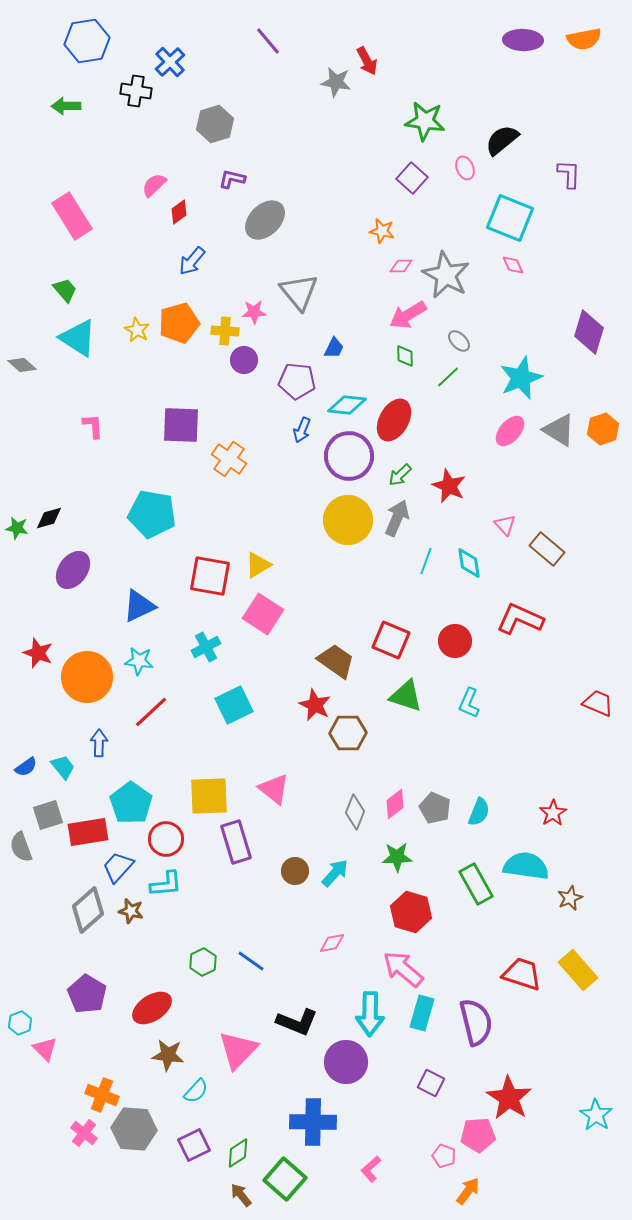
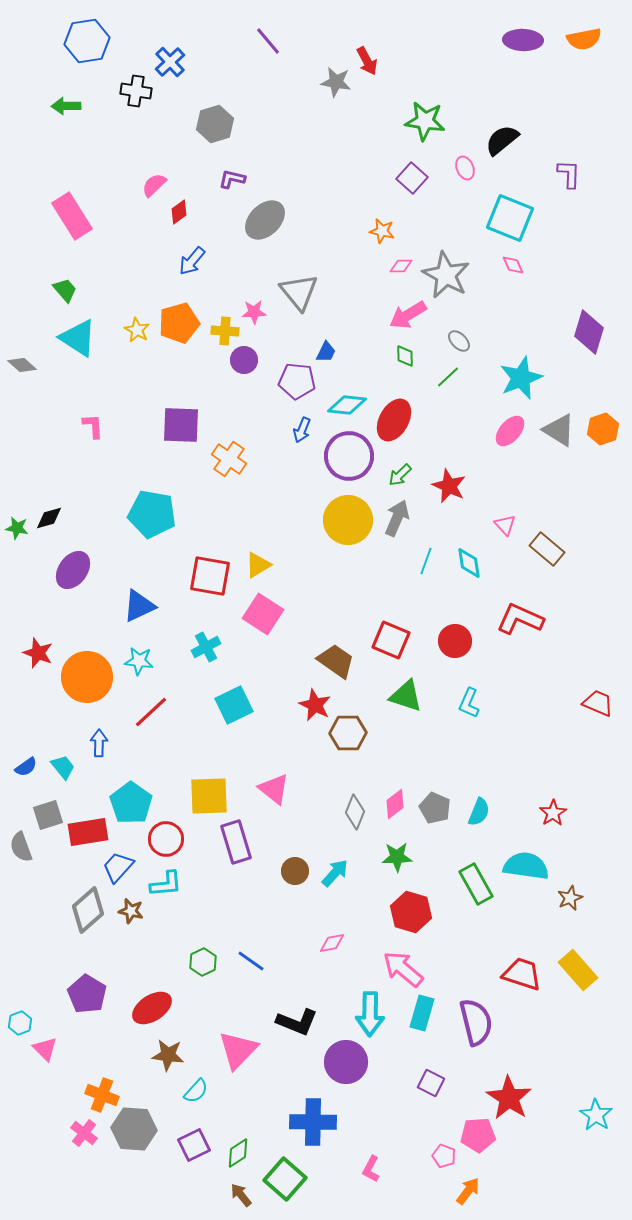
blue trapezoid at (334, 348): moved 8 px left, 4 px down
pink L-shape at (371, 1169): rotated 20 degrees counterclockwise
